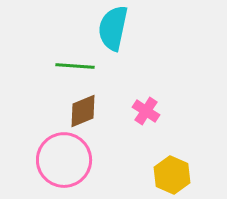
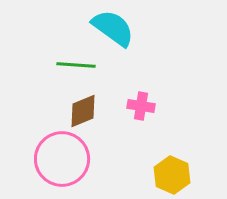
cyan semicircle: rotated 114 degrees clockwise
green line: moved 1 px right, 1 px up
pink cross: moved 5 px left, 5 px up; rotated 24 degrees counterclockwise
pink circle: moved 2 px left, 1 px up
